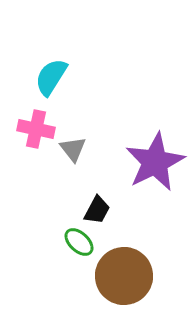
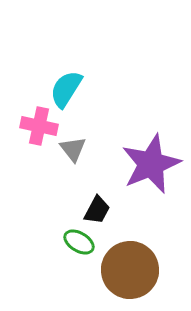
cyan semicircle: moved 15 px right, 12 px down
pink cross: moved 3 px right, 3 px up
purple star: moved 4 px left, 2 px down; rotated 4 degrees clockwise
green ellipse: rotated 12 degrees counterclockwise
brown circle: moved 6 px right, 6 px up
